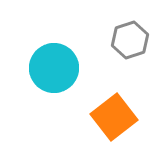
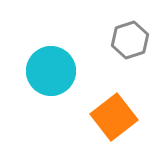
cyan circle: moved 3 px left, 3 px down
